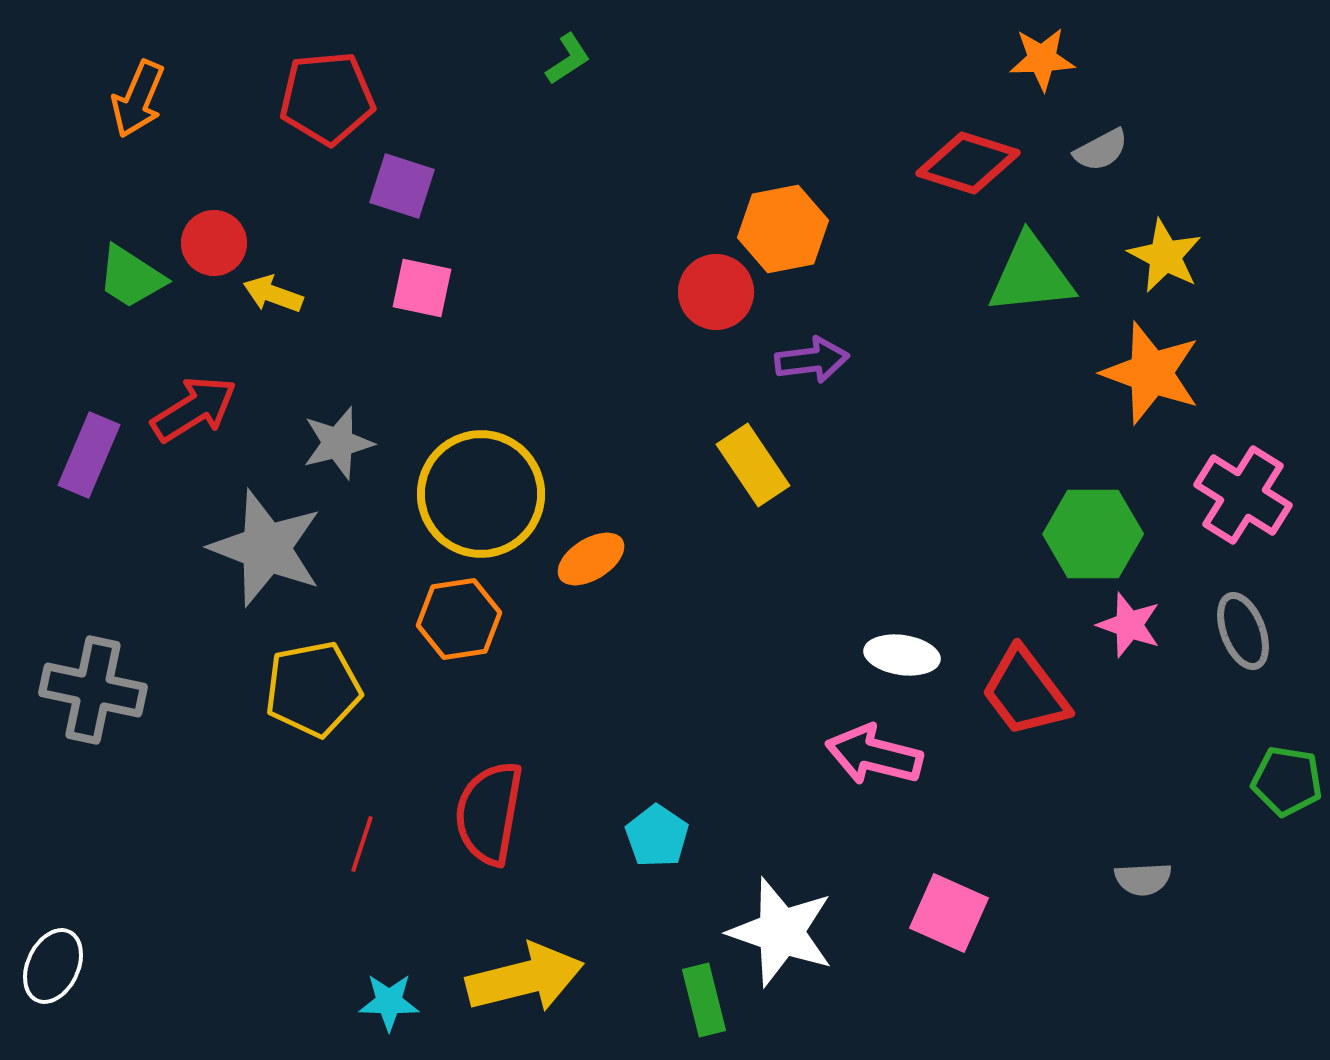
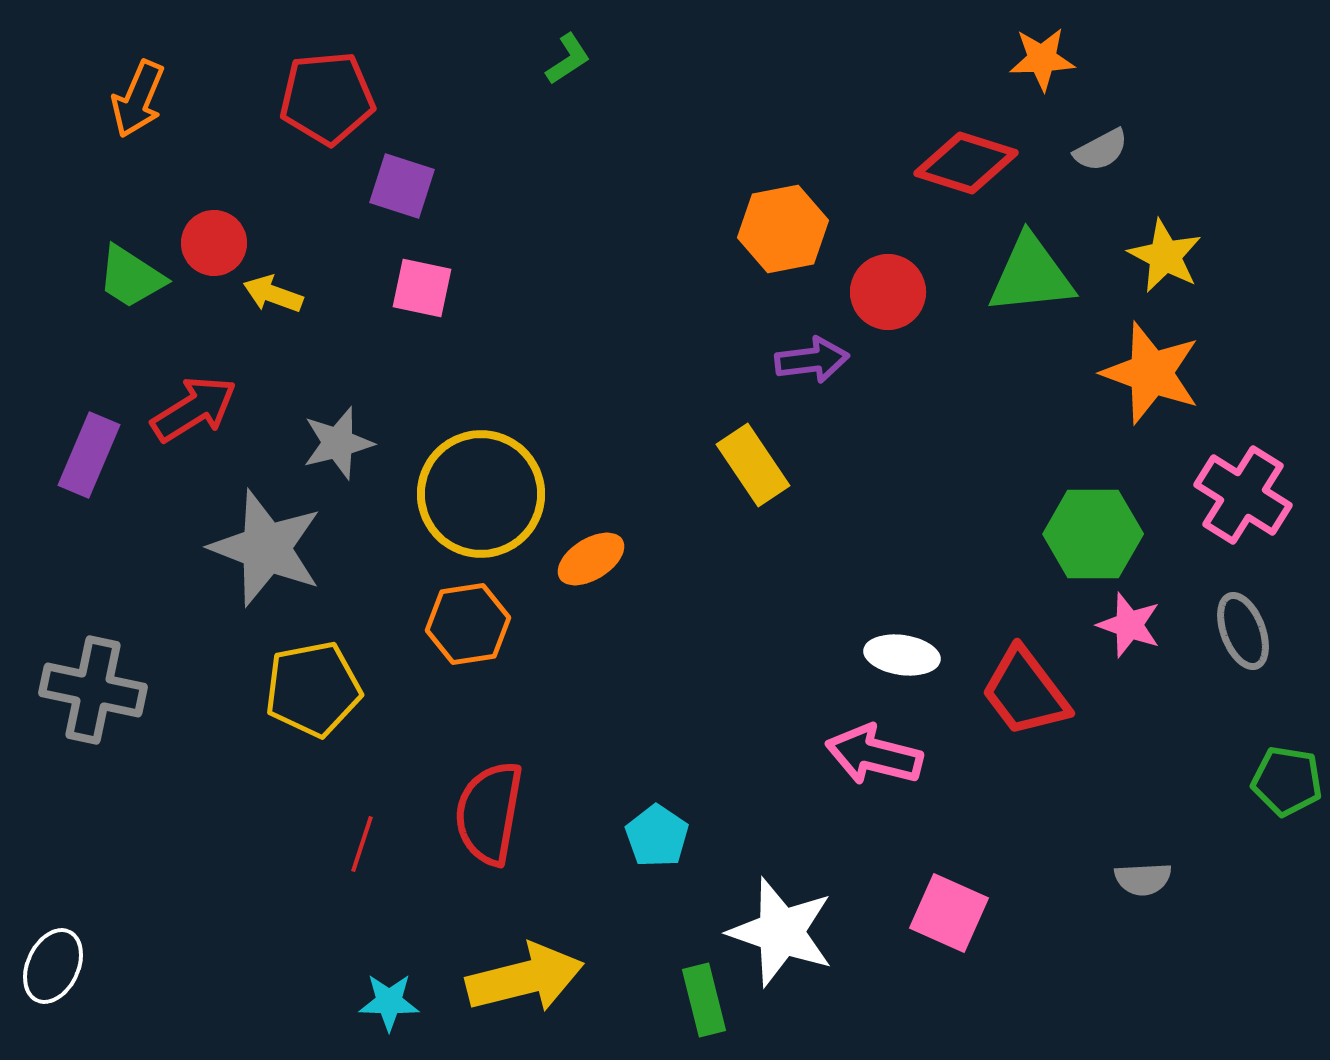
red diamond at (968, 163): moved 2 px left
red circle at (716, 292): moved 172 px right
orange hexagon at (459, 619): moved 9 px right, 5 px down
